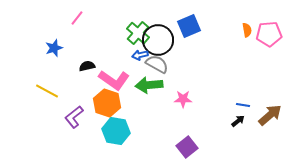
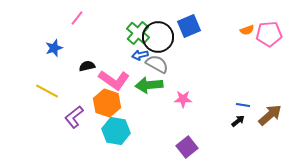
orange semicircle: rotated 80 degrees clockwise
black circle: moved 3 px up
